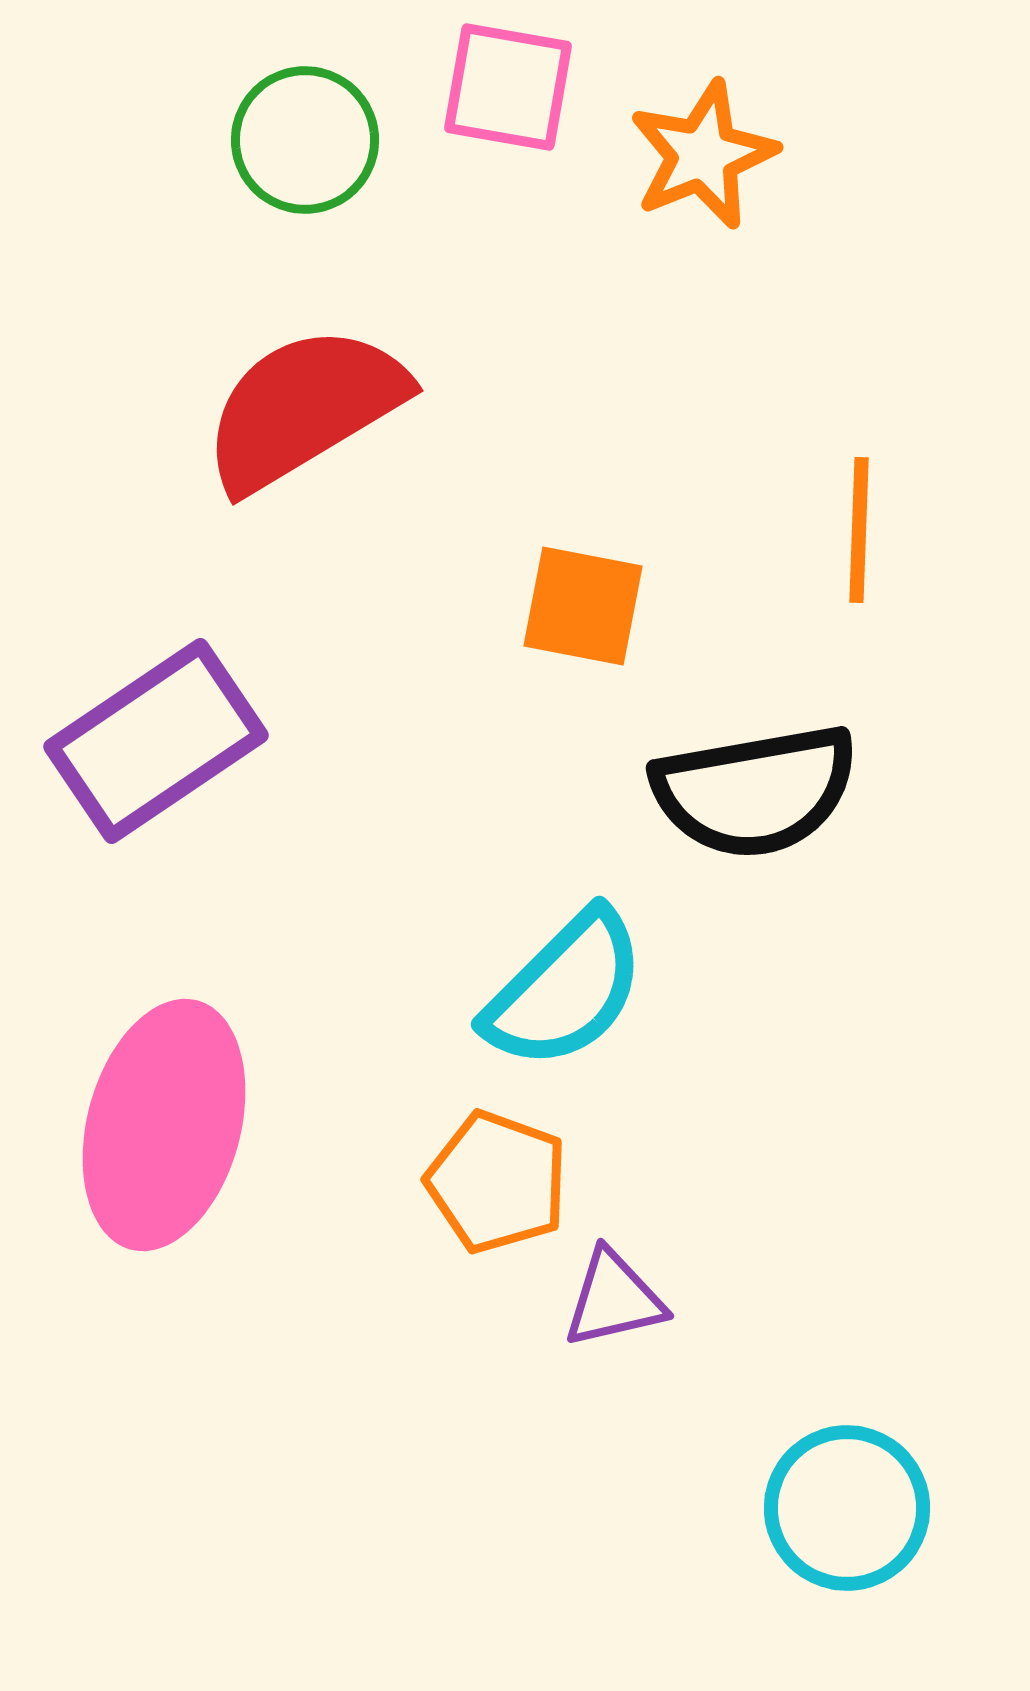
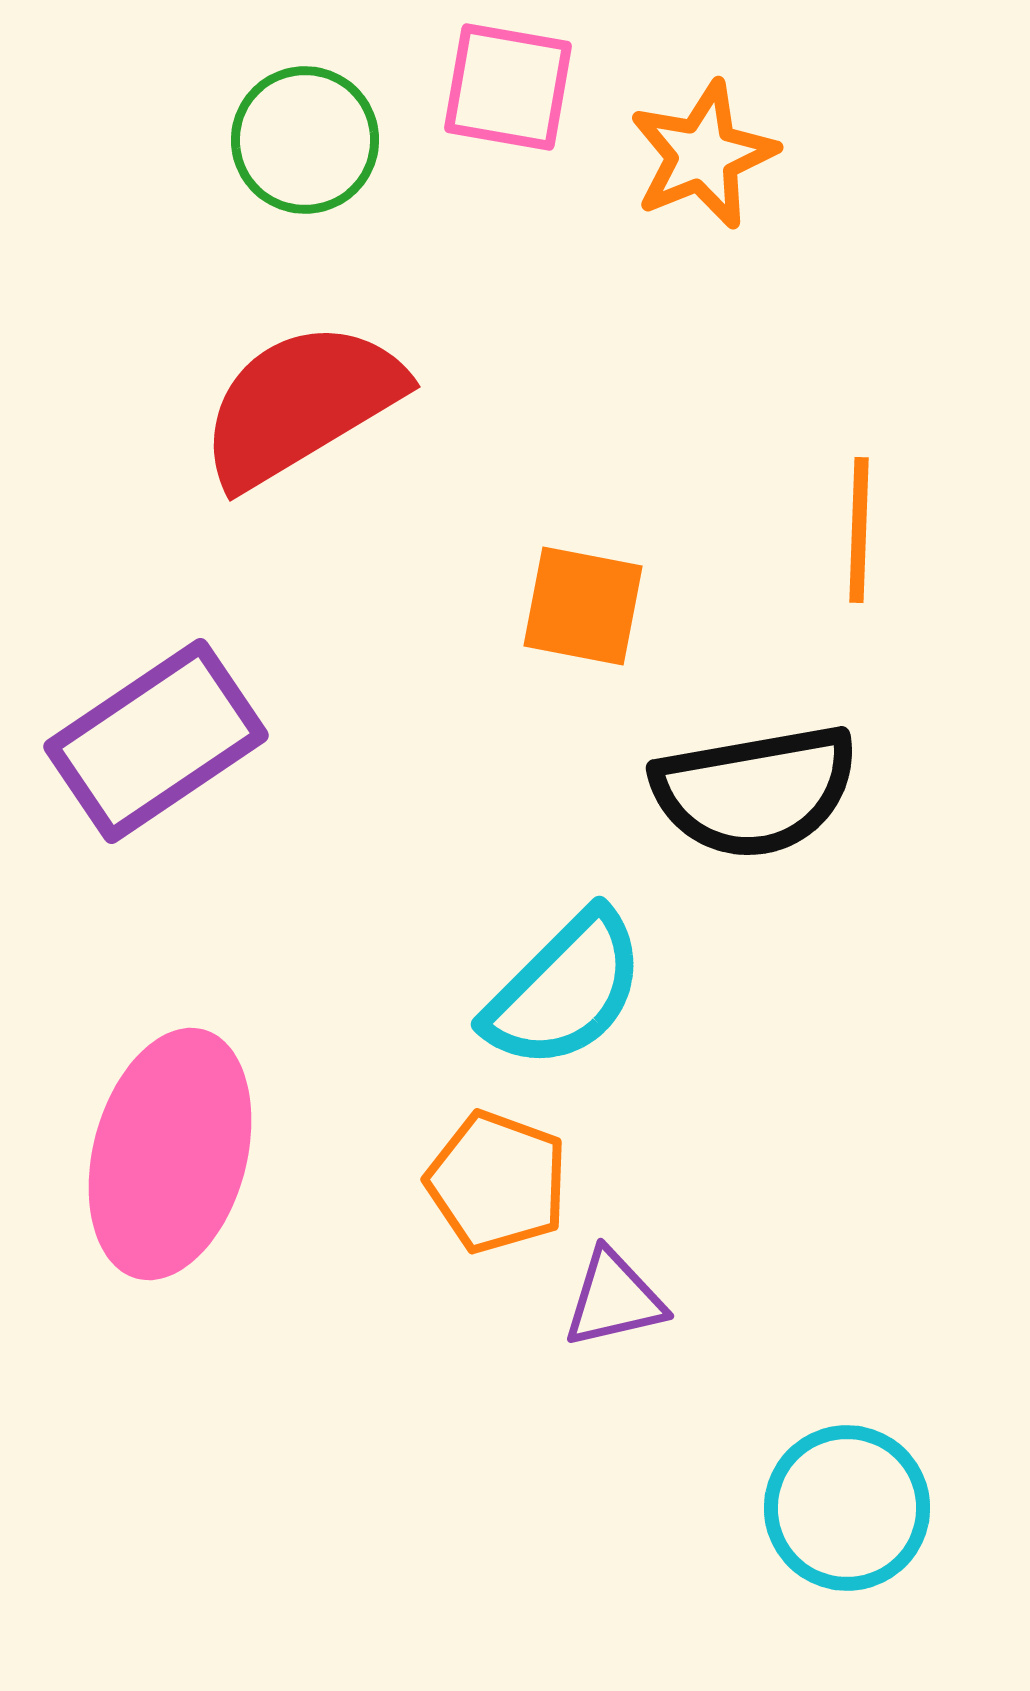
red semicircle: moved 3 px left, 4 px up
pink ellipse: moved 6 px right, 29 px down
